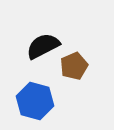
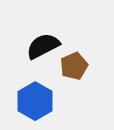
blue hexagon: rotated 15 degrees clockwise
